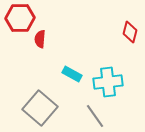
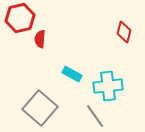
red hexagon: rotated 12 degrees counterclockwise
red diamond: moved 6 px left
cyan cross: moved 4 px down
